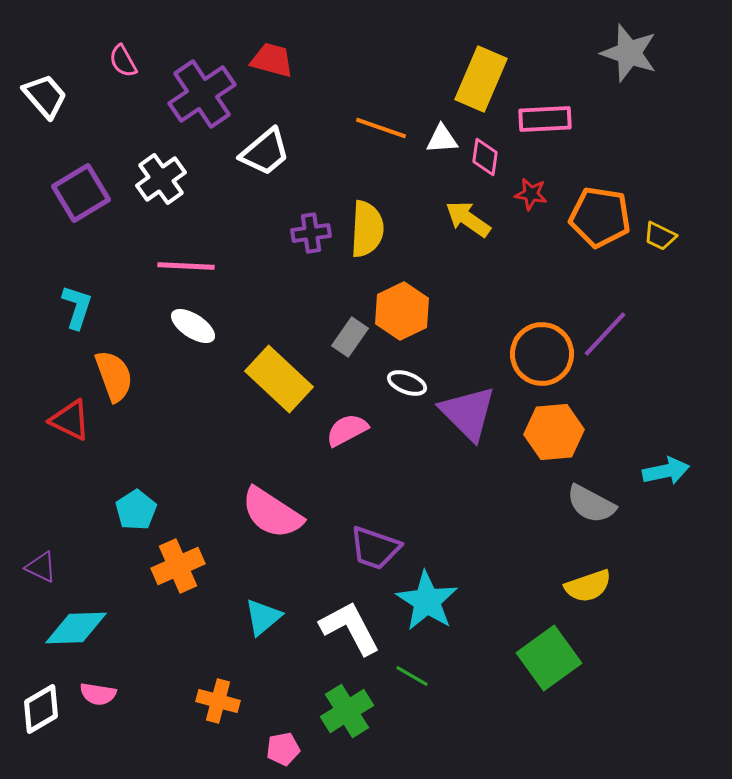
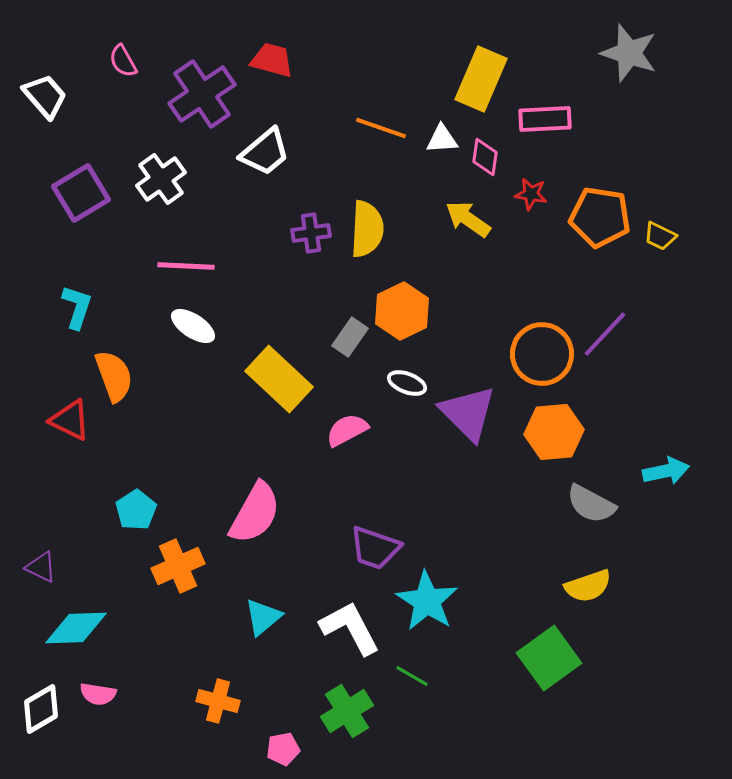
pink semicircle at (272, 513): moved 17 px left; rotated 94 degrees counterclockwise
